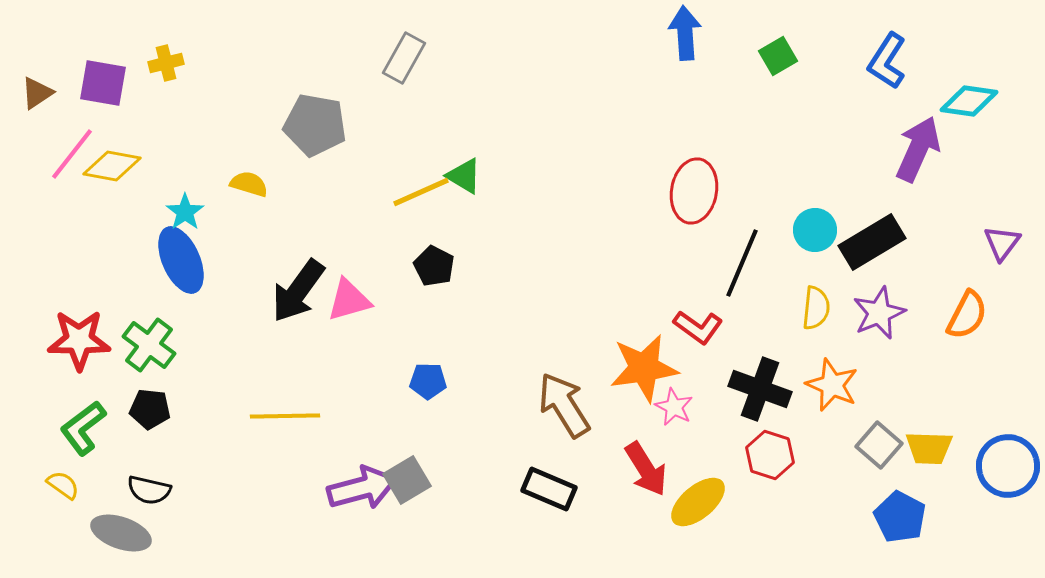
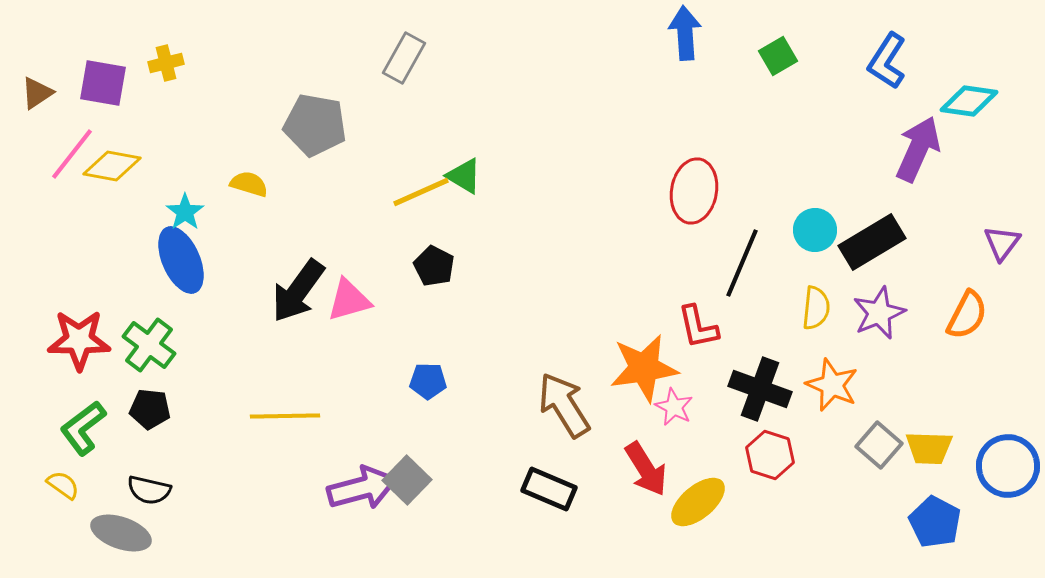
red L-shape at (698, 327): rotated 42 degrees clockwise
gray square at (407, 480): rotated 15 degrees counterclockwise
blue pentagon at (900, 517): moved 35 px right, 5 px down
